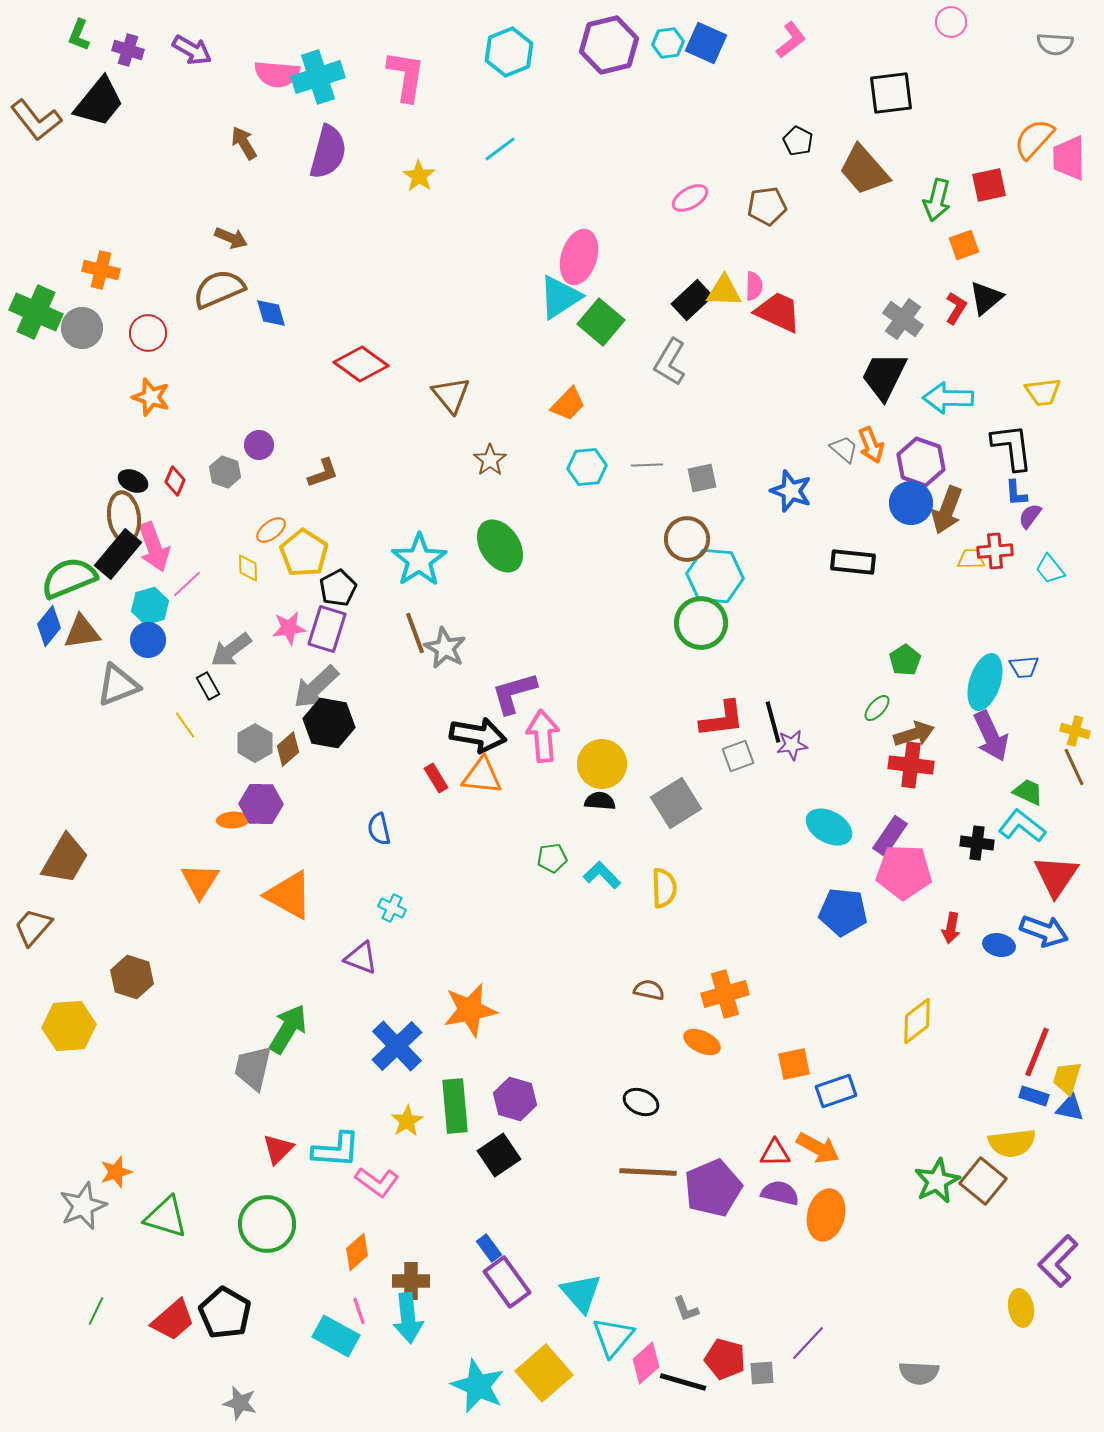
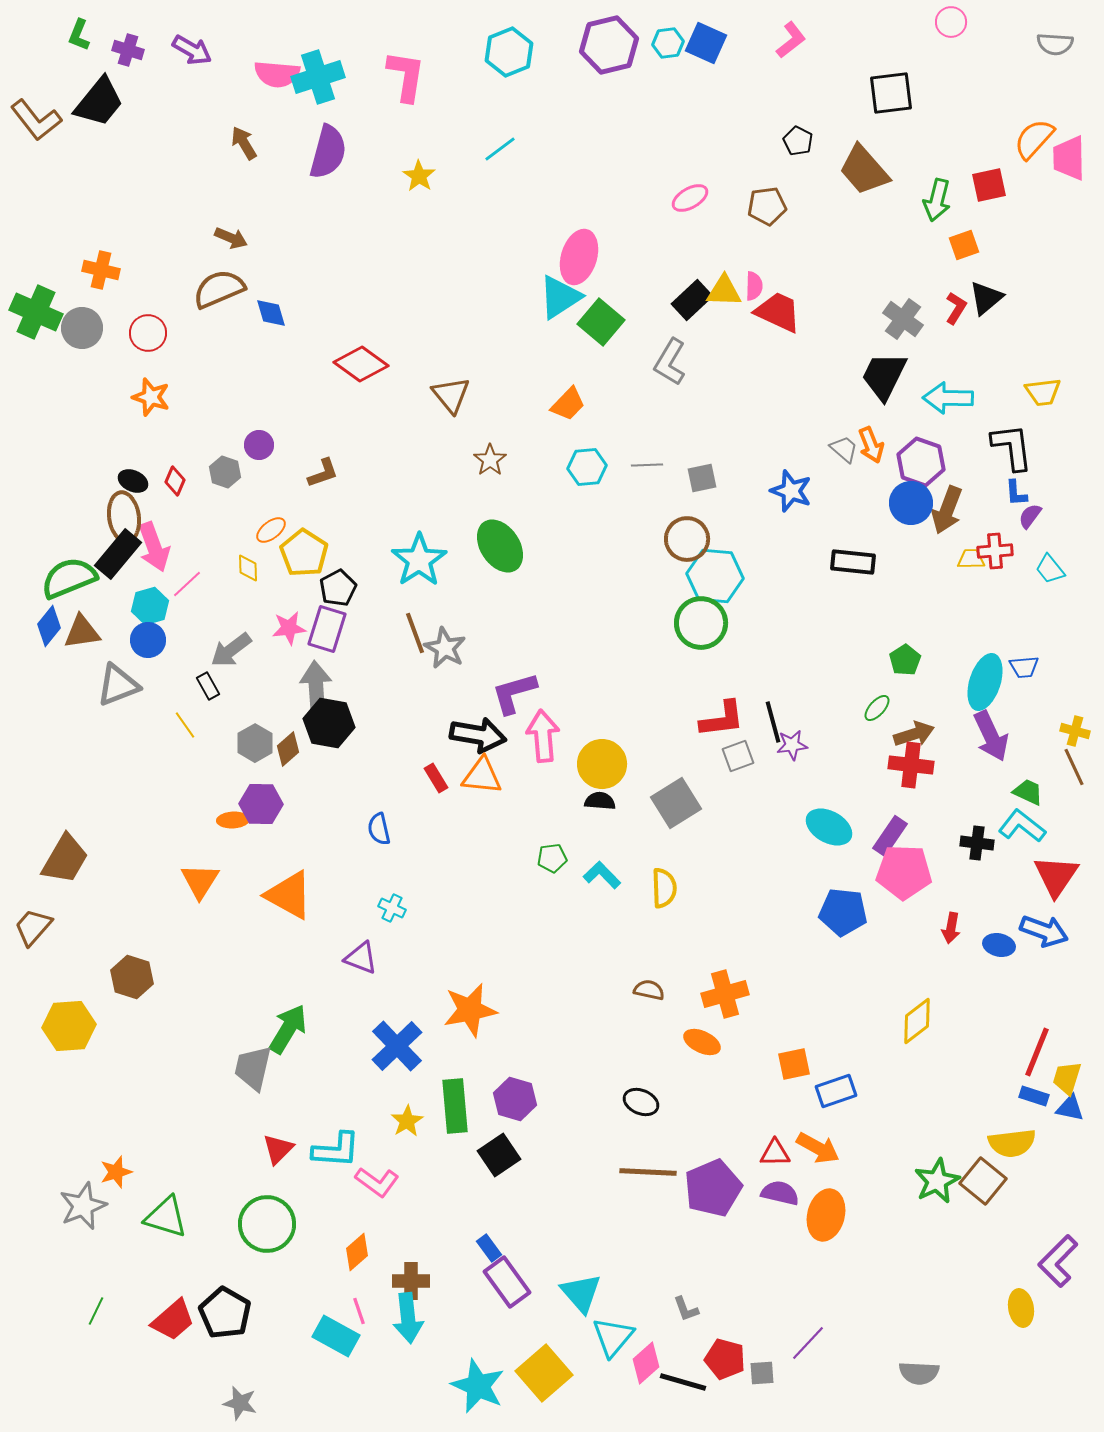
gray arrow at (316, 687): rotated 129 degrees clockwise
